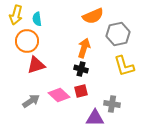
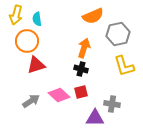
red square: moved 1 px down
